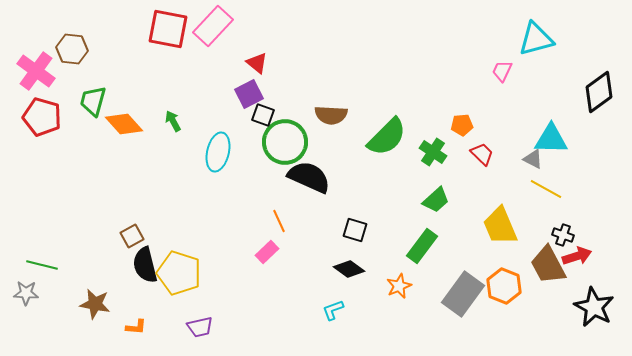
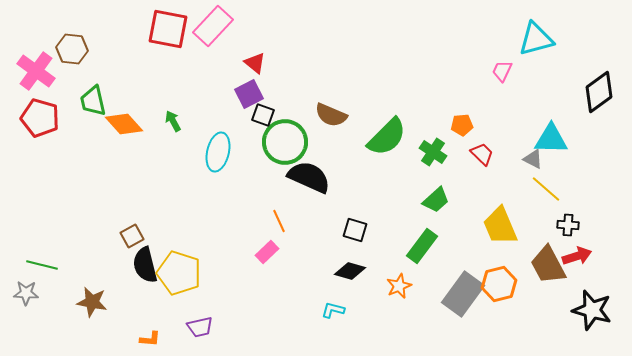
red triangle at (257, 63): moved 2 px left
green trapezoid at (93, 101): rotated 28 degrees counterclockwise
brown semicircle at (331, 115): rotated 20 degrees clockwise
red pentagon at (42, 117): moved 2 px left, 1 px down
yellow line at (546, 189): rotated 12 degrees clockwise
black cross at (563, 235): moved 5 px right, 10 px up; rotated 15 degrees counterclockwise
black diamond at (349, 269): moved 1 px right, 2 px down; rotated 20 degrees counterclockwise
orange hexagon at (504, 286): moved 5 px left, 2 px up; rotated 24 degrees clockwise
brown star at (95, 304): moved 3 px left, 2 px up
black star at (594, 307): moved 2 px left, 3 px down; rotated 12 degrees counterclockwise
cyan L-shape at (333, 310): rotated 35 degrees clockwise
orange L-shape at (136, 327): moved 14 px right, 12 px down
